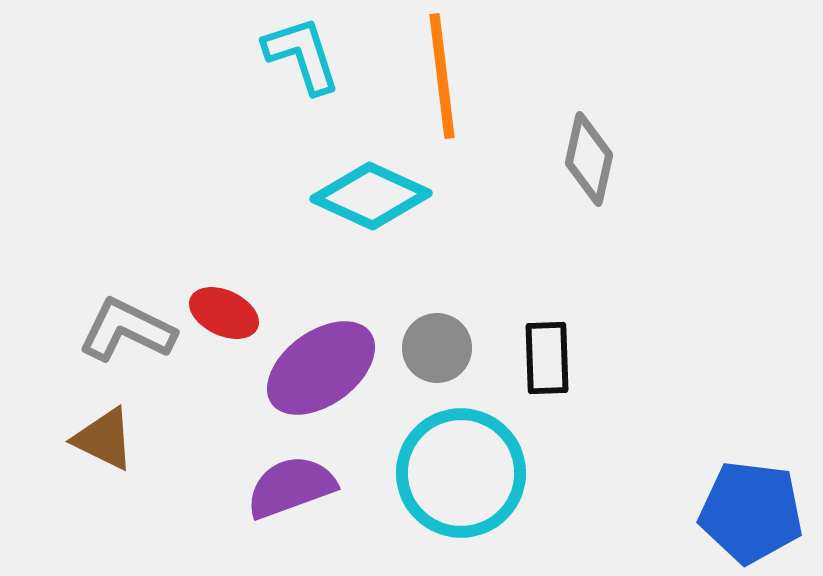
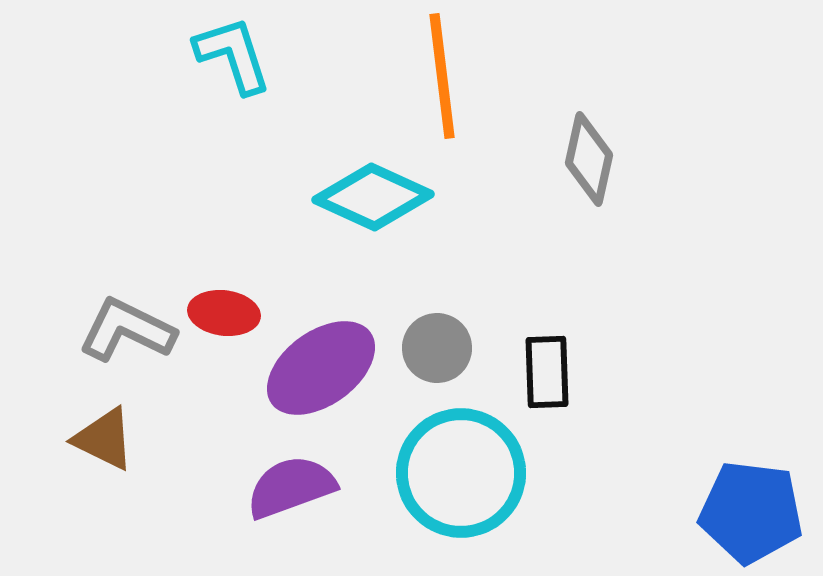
cyan L-shape: moved 69 px left
cyan diamond: moved 2 px right, 1 px down
red ellipse: rotated 18 degrees counterclockwise
black rectangle: moved 14 px down
